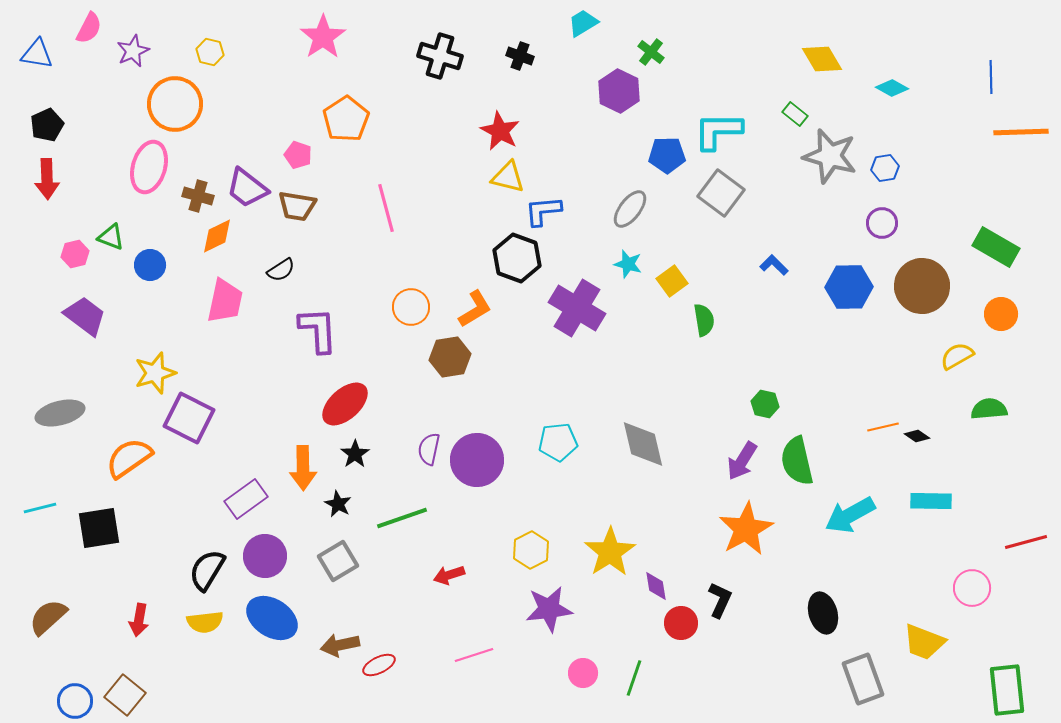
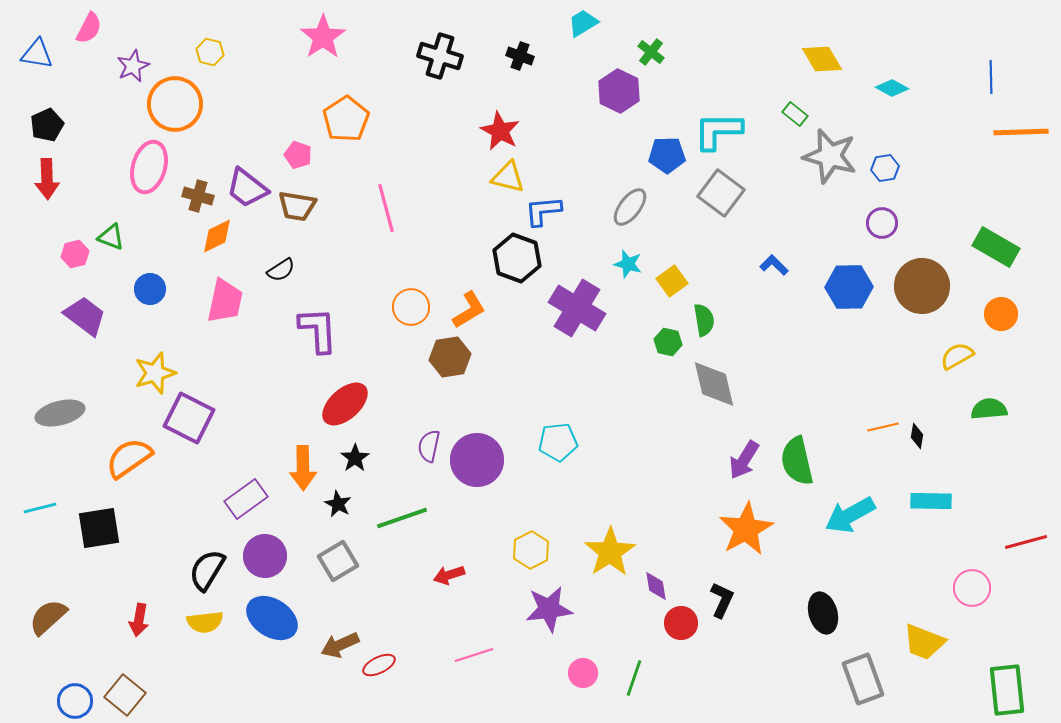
purple star at (133, 51): moved 15 px down
gray ellipse at (630, 209): moved 2 px up
blue circle at (150, 265): moved 24 px down
orange L-shape at (475, 309): moved 6 px left, 1 px down
green hexagon at (765, 404): moved 97 px left, 62 px up
black diamond at (917, 436): rotated 65 degrees clockwise
gray diamond at (643, 444): moved 71 px right, 60 px up
purple semicircle at (429, 449): moved 3 px up
black star at (355, 454): moved 4 px down
purple arrow at (742, 461): moved 2 px right, 1 px up
black L-shape at (720, 600): moved 2 px right
brown arrow at (340, 645): rotated 12 degrees counterclockwise
